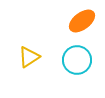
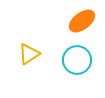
yellow triangle: moved 3 px up
